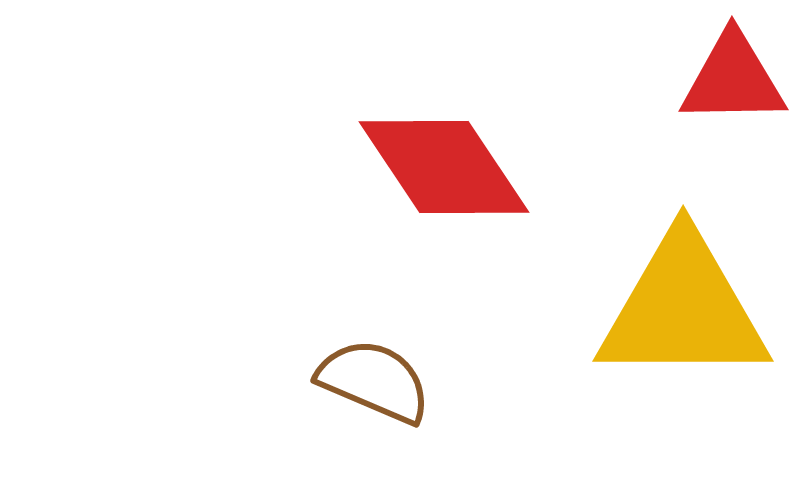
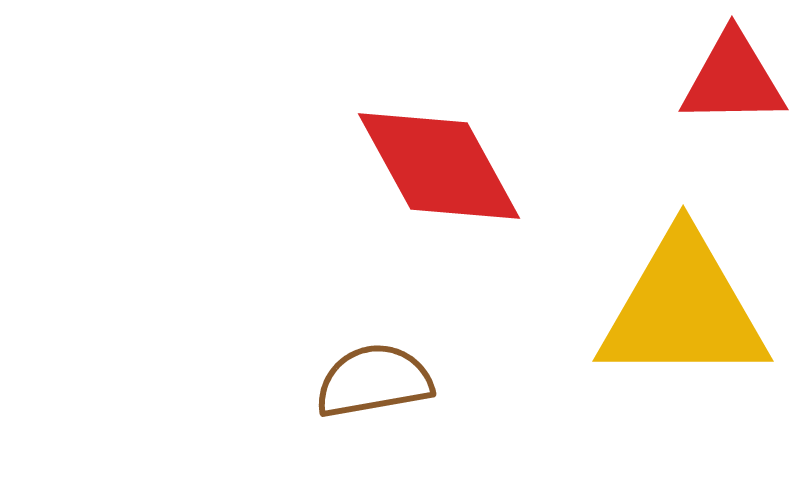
red diamond: moved 5 px left, 1 px up; rotated 5 degrees clockwise
brown semicircle: rotated 33 degrees counterclockwise
